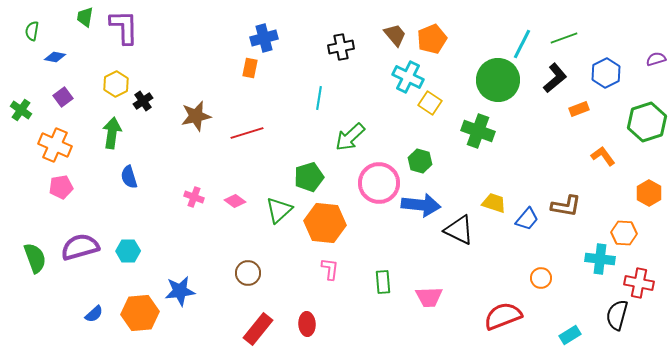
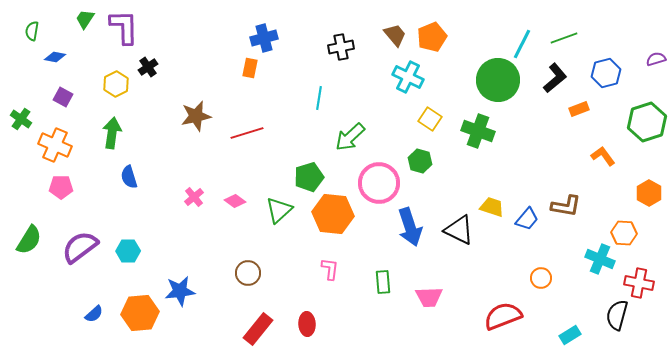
green trapezoid at (85, 17): moved 2 px down; rotated 25 degrees clockwise
orange pentagon at (432, 39): moved 2 px up
blue hexagon at (606, 73): rotated 12 degrees clockwise
purple square at (63, 97): rotated 24 degrees counterclockwise
black cross at (143, 101): moved 5 px right, 34 px up
yellow square at (430, 103): moved 16 px down
green cross at (21, 110): moved 9 px down
pink pentagon at (61, 187): rotated 10 degrees clockwise
pink cross at (194, 197): rotated 30 degrees clockwise
yellow trapezoid at (494, 203): moved 2 px left, 4 px down
blue arrow at (421, 205): moved 11 px left, 22 px down; rotated 66 degrees clockwise
orange hexagon at (325, 223): moved 8 px right, 9 px up
purple semicircle at (80, 247): rotated 21 degrees counterclockwise
green semicircle at (35, 258): moved 6 px left, 18 px up; rotated 52 degrees clockwise
cyan cross at (600, 259): rotated 16 degrees clockwise
